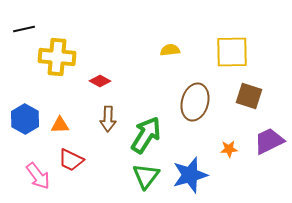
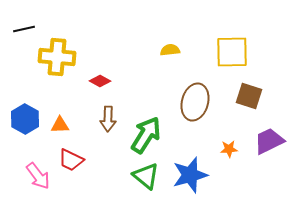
green triangle: rotated 28 degrees counterclockwise
